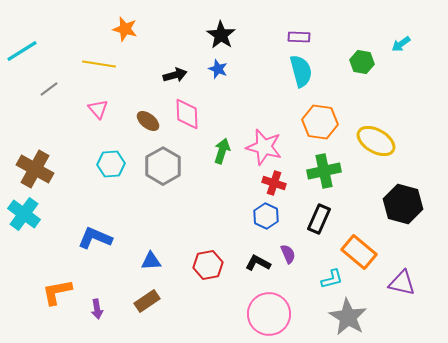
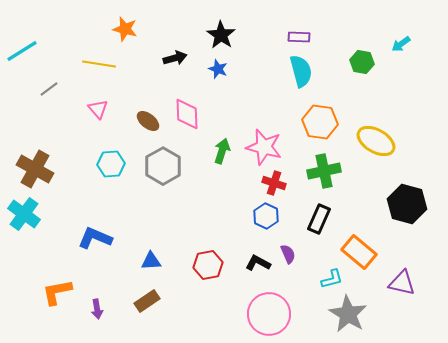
black arrow: moved 17 px up
black hexagon: moved 4 px right
gray star: moved 3 px up
